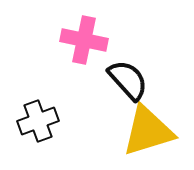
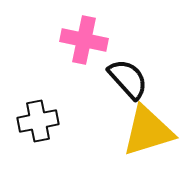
black semicircle: moved 1 px up
black cross: rotated 9 degrees clockwise
